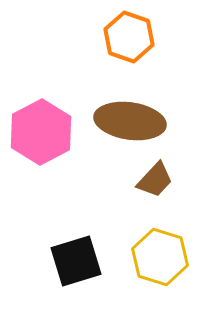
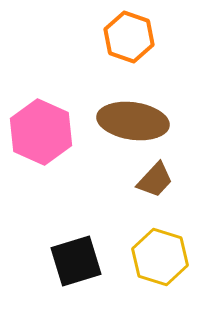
brown ellipse: moved 3 px right
pink hexagon: rotated 8 degrees counterclockwise
